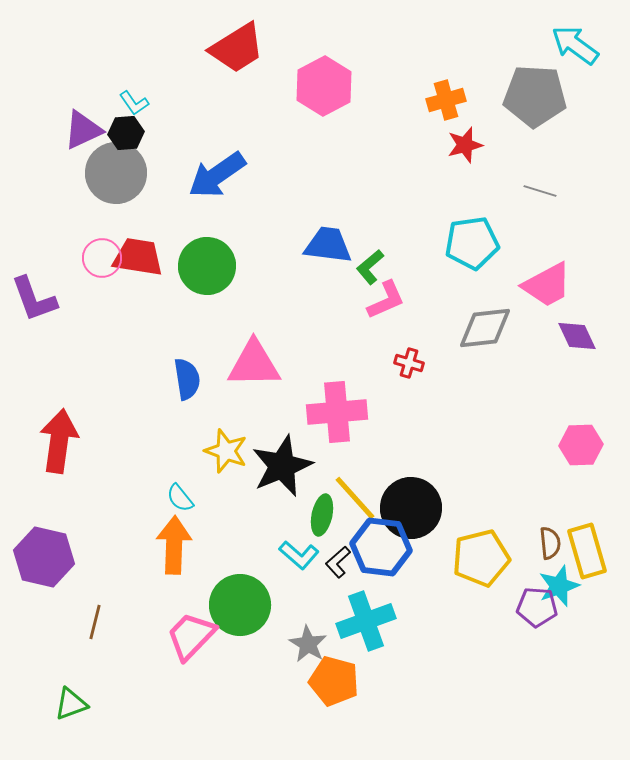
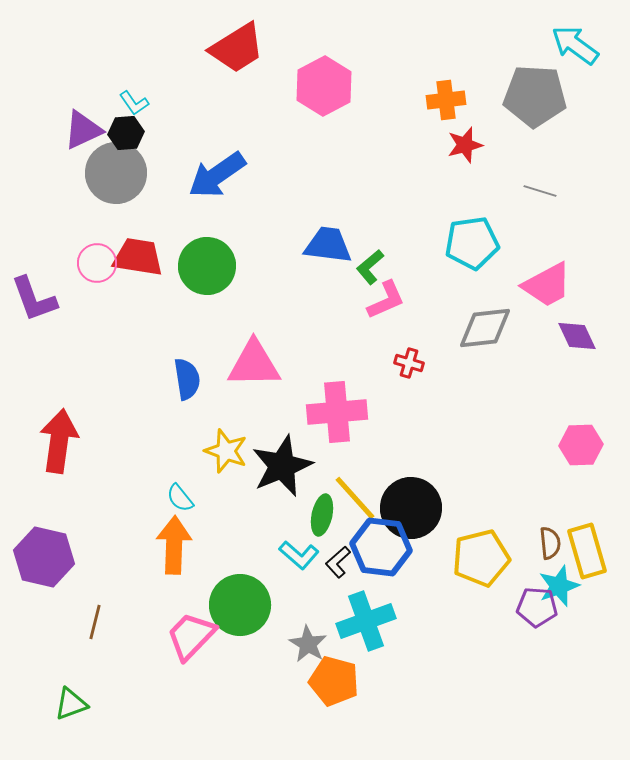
orange cross at (446, 100): rotated 9 degrees clockwise
pink circle at (102, 258): moved 5 px left, 5 px down
